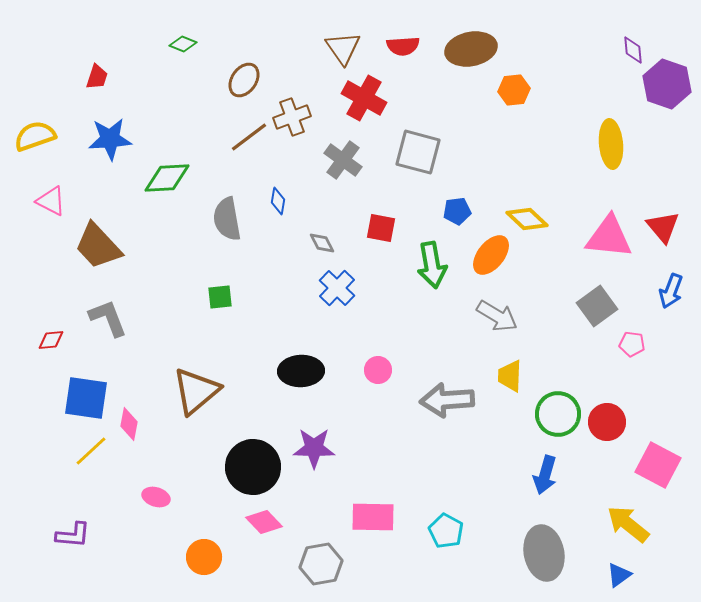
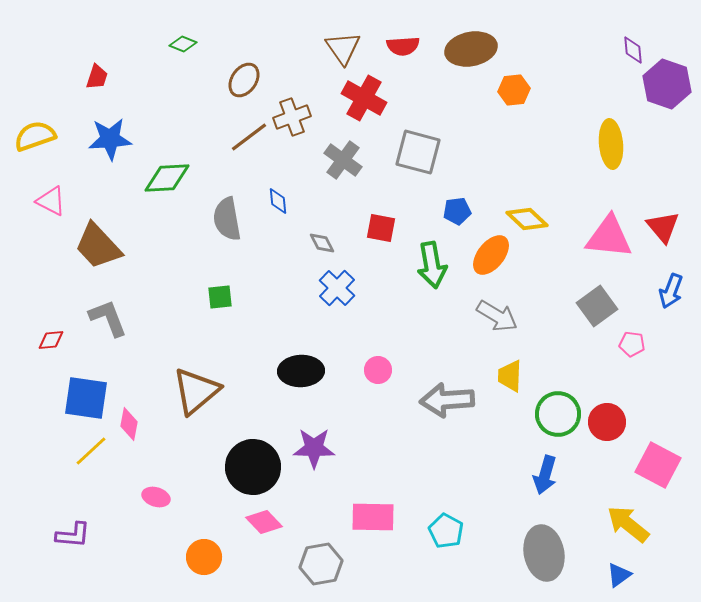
blue diamond at (278, 201): rotated 16 degrees counterclockwise
